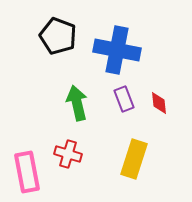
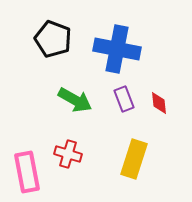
black pentagon: moved 5 px left, 3 px down
blue cross: moved 1 px up
green arrow: moved 2 px left, 3 px up; rotated 132 degrees clockwise
